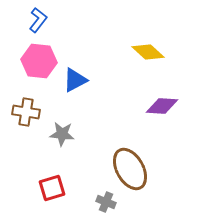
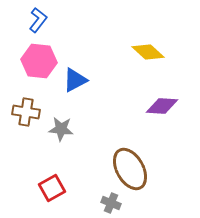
gray star: moved 1 px left, 5 px up
red square: rotated 12 degrees counterclockwise
gray cross: moved 5 px right, 1 px down
